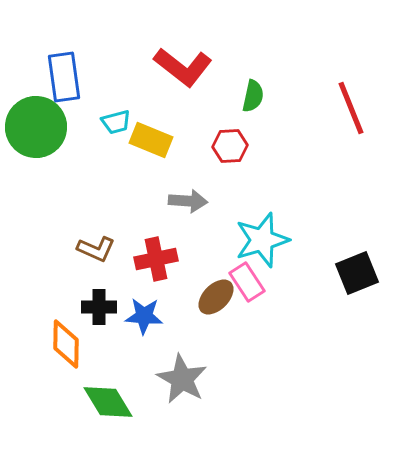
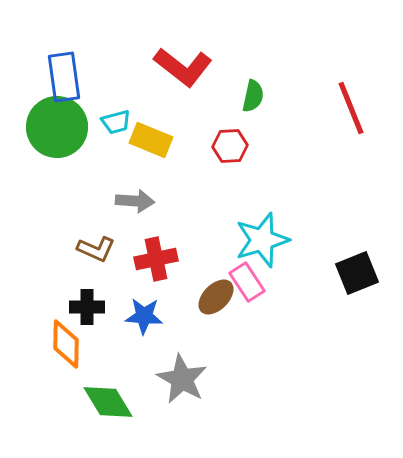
green circle: moved 21 px right
gray arrow: moved 53 px left
black cross: moved 12 px left
